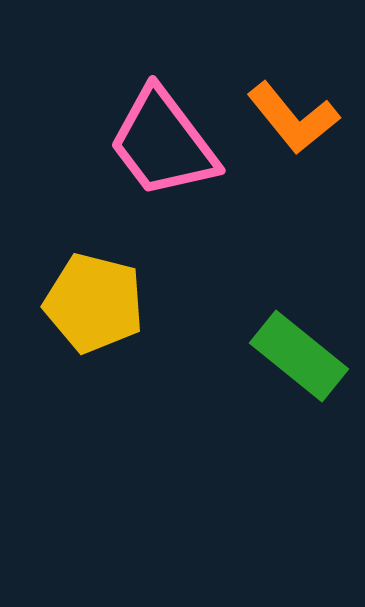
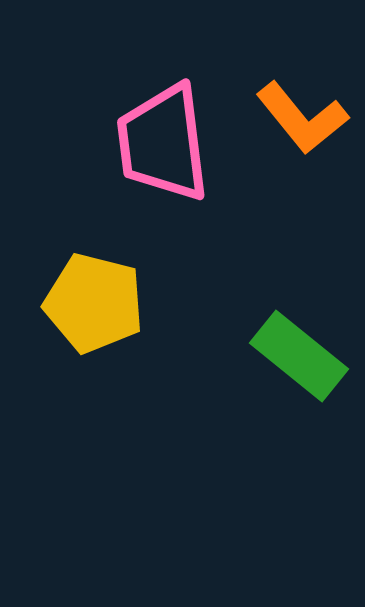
orange L-shape: moved 9 px right
pink trapezoid: rotated 30 degrees clockwise
